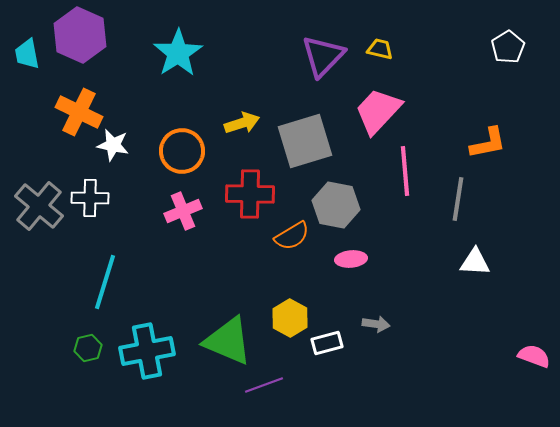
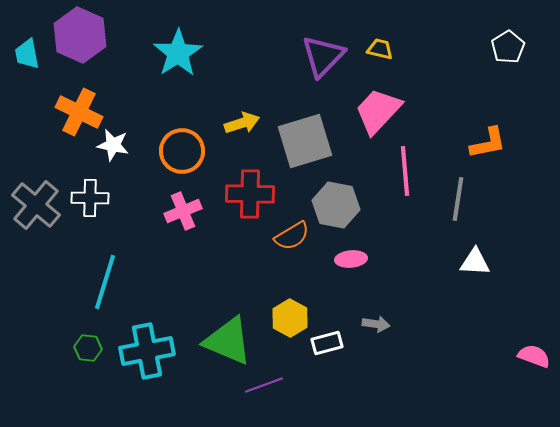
gray cross: moved 3 px left, 1 px up
green hexagon: rotated 20 degrees clockwise
